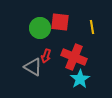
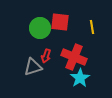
gray triangle: rotated 48 degrees counterclockwise
cyan star: moved 1 px up
